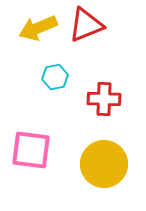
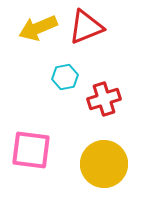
red triangle: moved 2 px down
cyan hexagon: moved 10 px right
red cross: rotated 20 degrees counterclockwise
